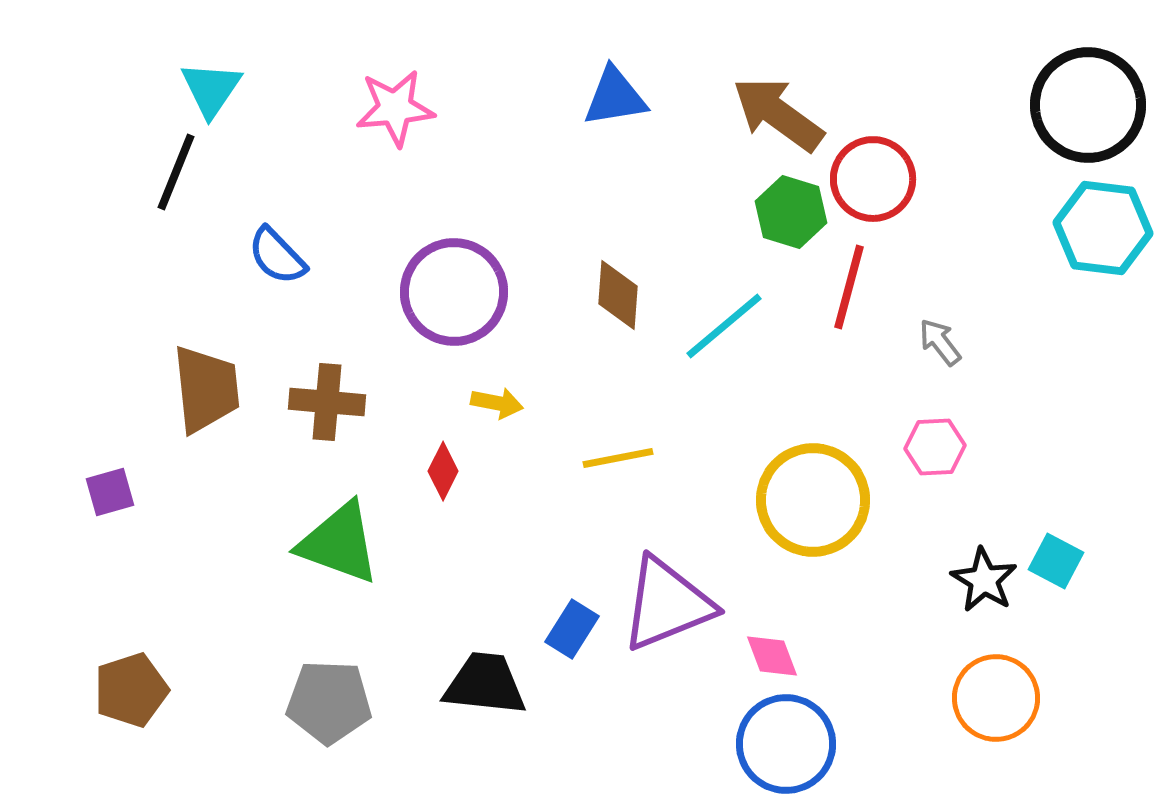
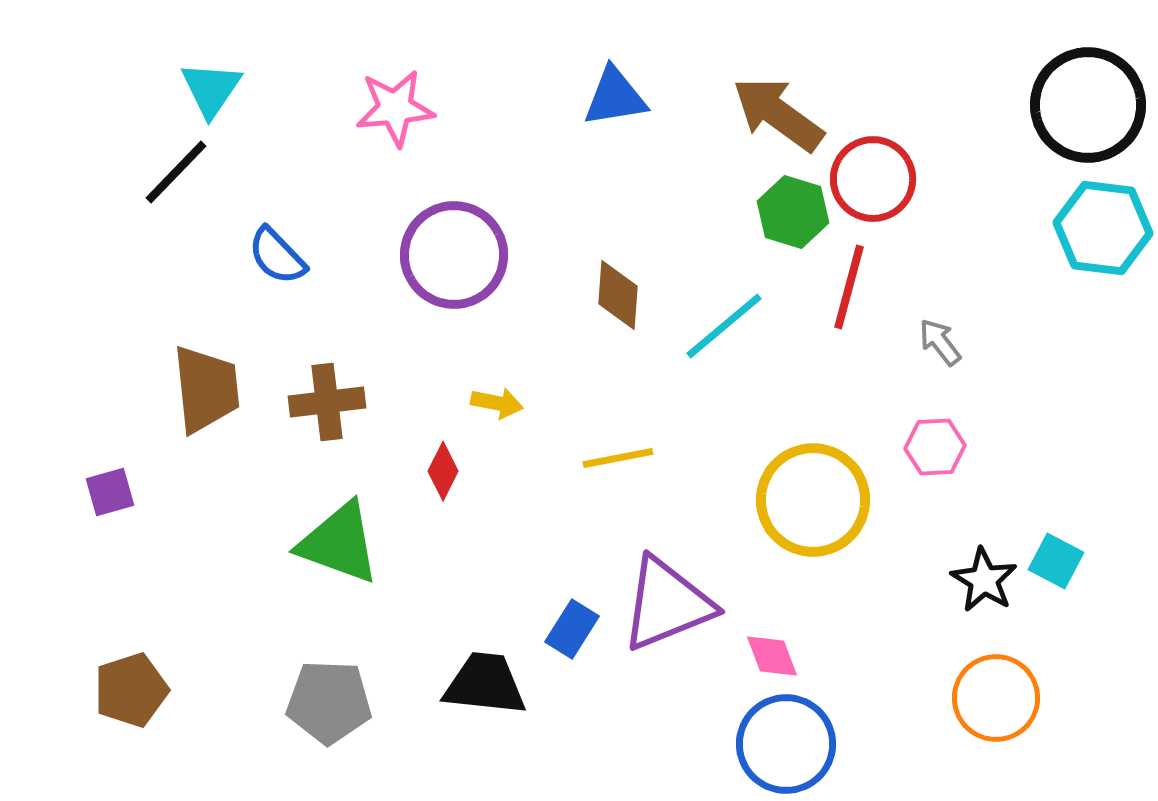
black line: rotated 22 degrees clockwise
green hexagon: moved 2 px right
purple circle: moved 37 px up
brown cross: rotated 12 degrees counterclockwise
